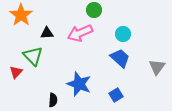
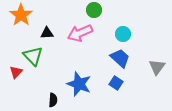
blue square: moved 12 px up; rotated 24 degrees counterclockwise
